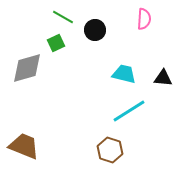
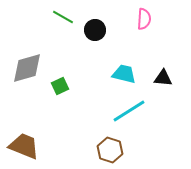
green square: moved 4 px right, 43 px down
